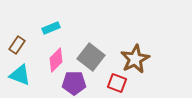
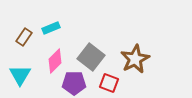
brown rectangle: moved 7 px right, 8 px up
pink diamond: moved 1 px left, 1 px down
cyan triangle: rotated 40 degrees clockwise
red square: moved 8 px left
